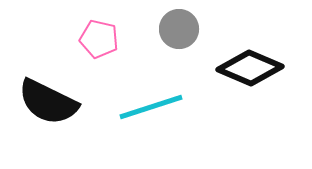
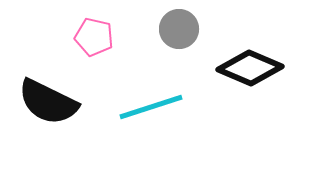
pink pentagon: moved 5 px left, 2 px up
